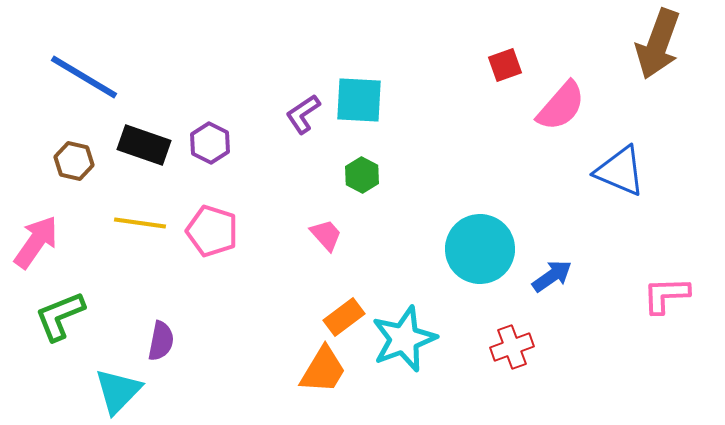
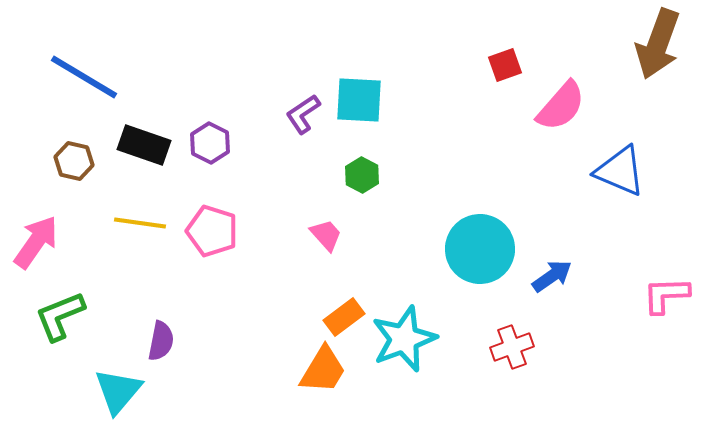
cyan triangle: rotated 4 degrees counterclockwise
